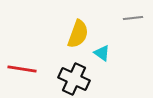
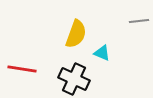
gray line: moved 6 px right, 3 px down
yellow semicircle: moved 2 px left
cyan triangle: rotated 12 degrees counterclockwise
